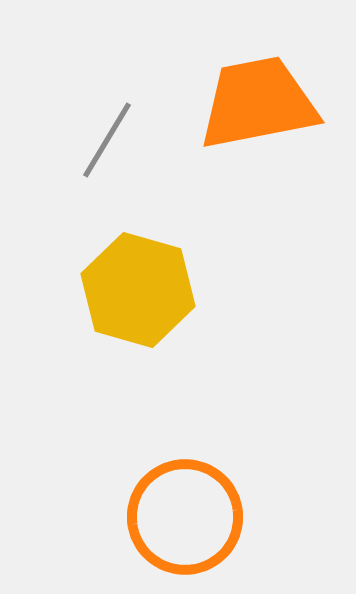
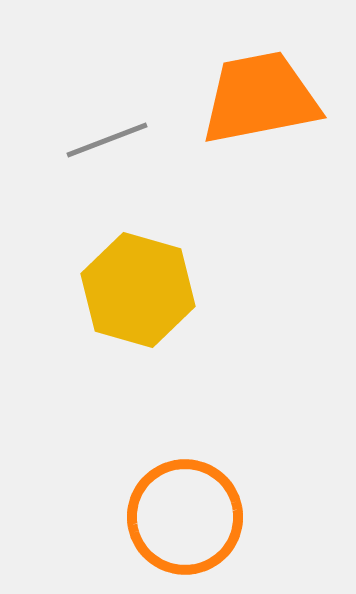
orange trapezoid: moved 2 px right, 5 px up
gray line: rotated 38 degrees clockwise
